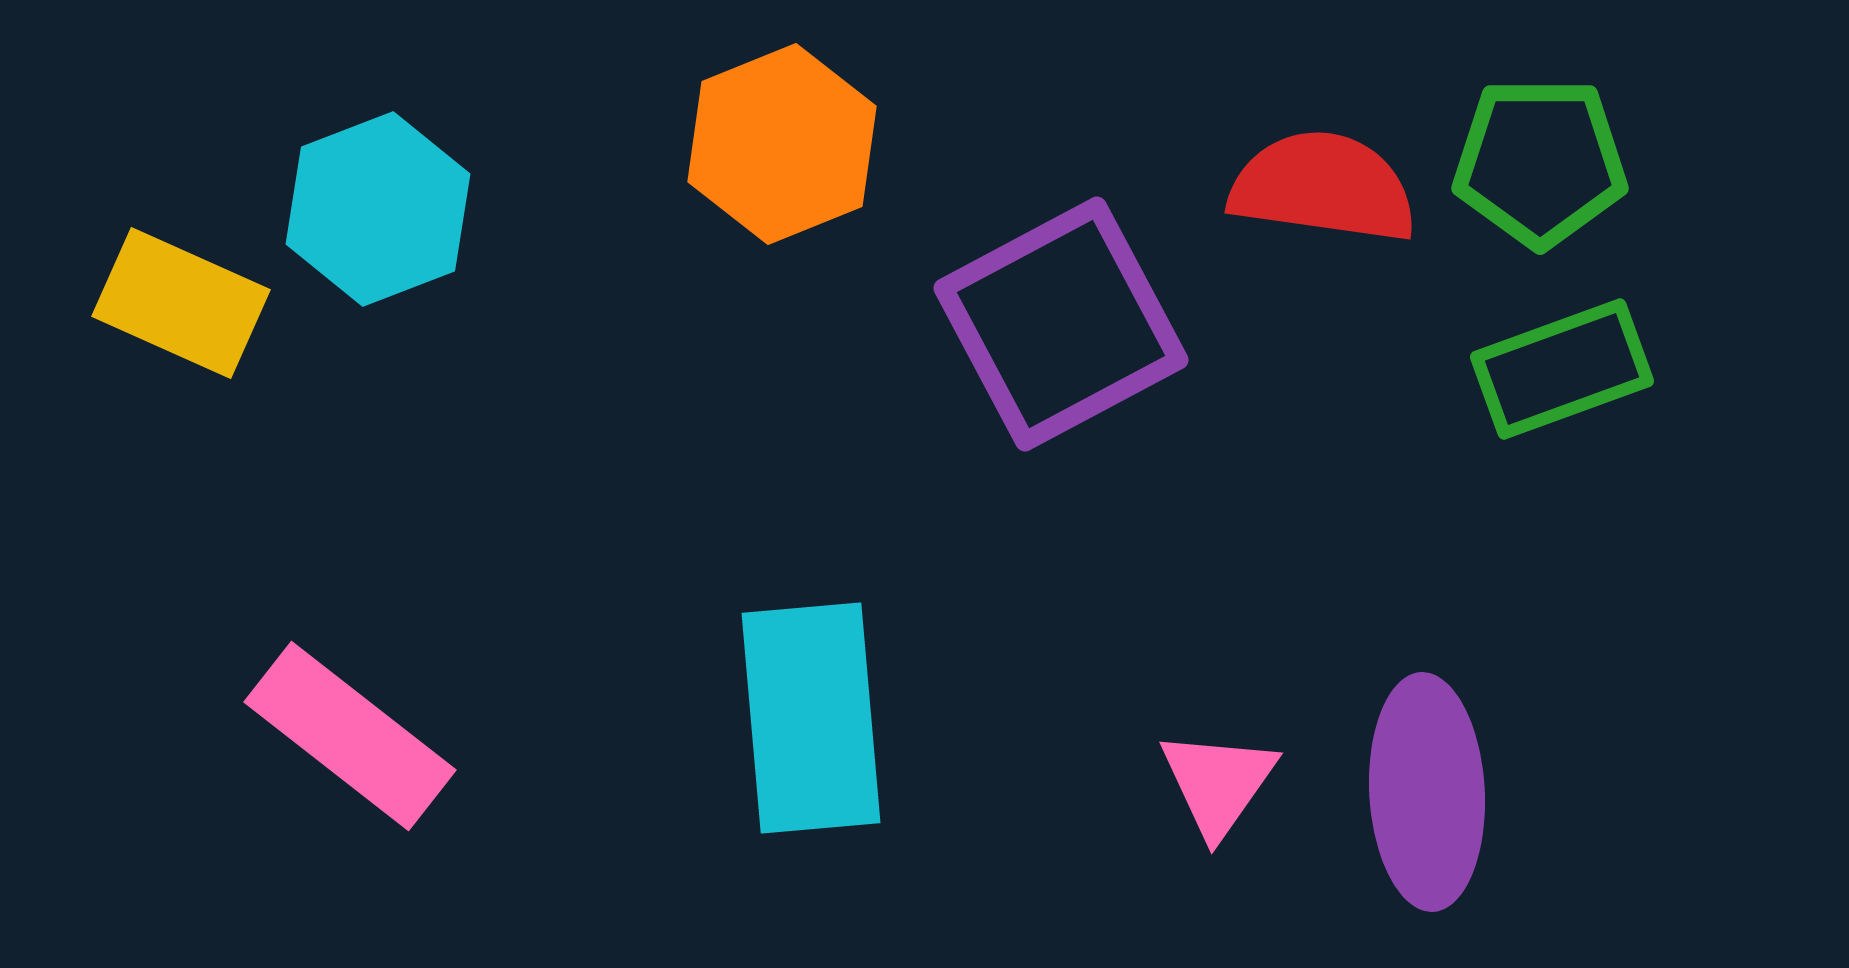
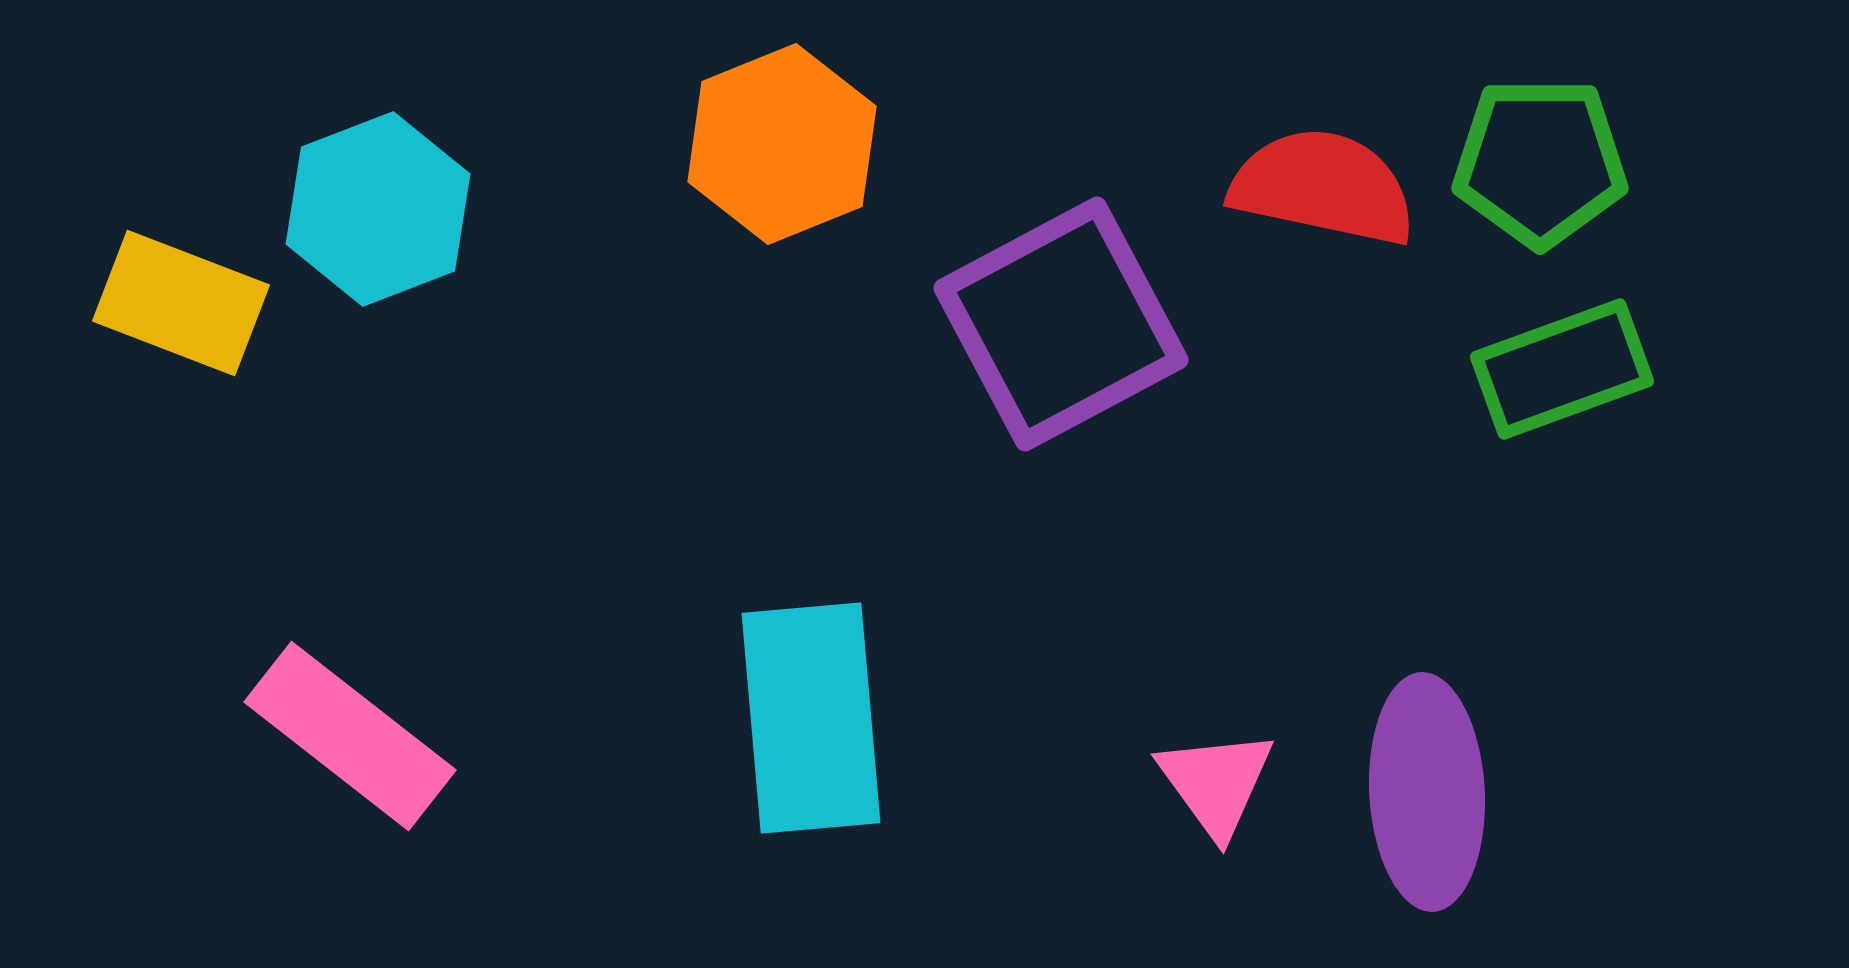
red semicircle: rotated 4 degrees clockwise
yellow rectangle: rotated 3 degrees counterclockwise
pink triangle: moved 2 px left; rotated 11 degrees counterclockwise
